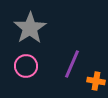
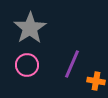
pink circle: moved 1 px right, 1 px up
